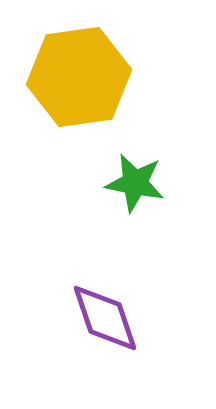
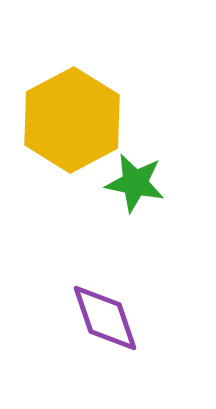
yellow hexagon: moved 7 px left, 43 px down; rotated 20 degrees counterclockwise
